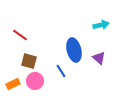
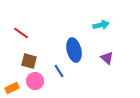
red line: moved 1 px right, 2 px up
purple triangle: moved 8 px right
blue line: moved 2 px left
orange rectangle: moved 1 px left, 4 px down
